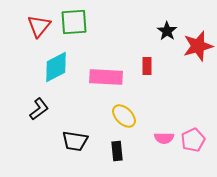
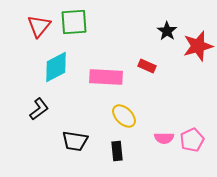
red rectangle: rotated 66 degrees counterclockwise
pink pentagon: moved 1 px left
